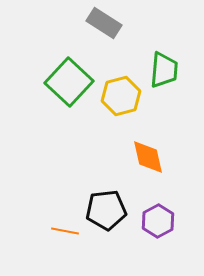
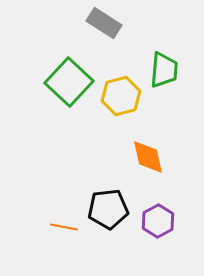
black pentagon: moved 2 px right, 1 px up
orange line: moved 1 px left, 4 px up
